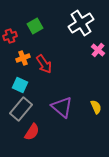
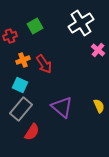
orange cross: moved 2 px down
yellow semicircle: moved 3 px right, 1 px up
